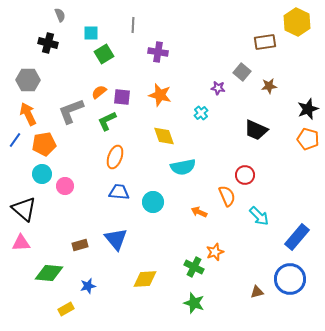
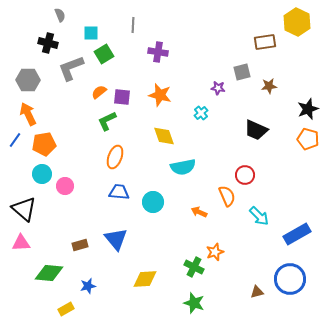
gray square at (242, 72): rotated 36 degrees clockwise
gray L-shape at (71, 111): moved 43 px up
blue rectangle at (297, 237): moved 3 px up; rotated 20 degrees clockwise
